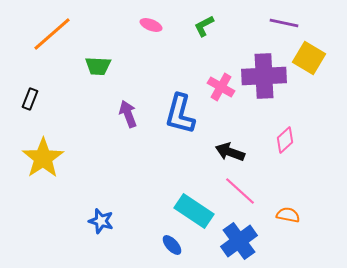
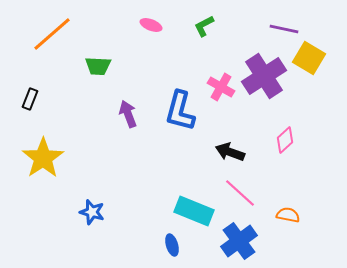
purple line: moved 6 px down
purple cross: rotated 30 degrees counterclockwise
blue L-shape: moved 3 px up
pink line: moved 2 px down
cyan rectangle: rotated 12 degrees counterclockwise
blue star: moved 9 px left, 9 px up
blue ellipse: rotated 25 degrees clockwise
